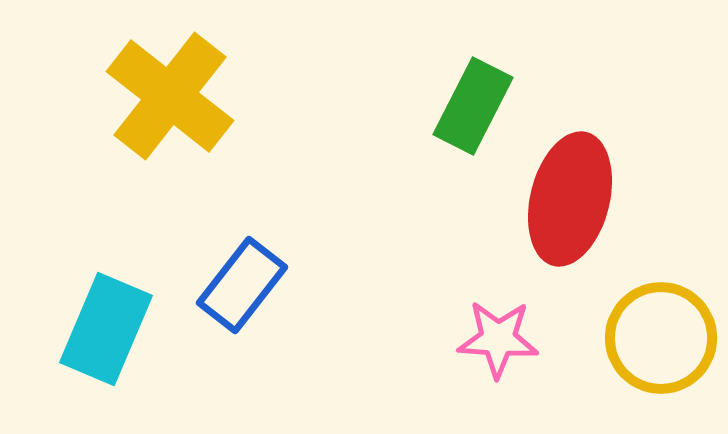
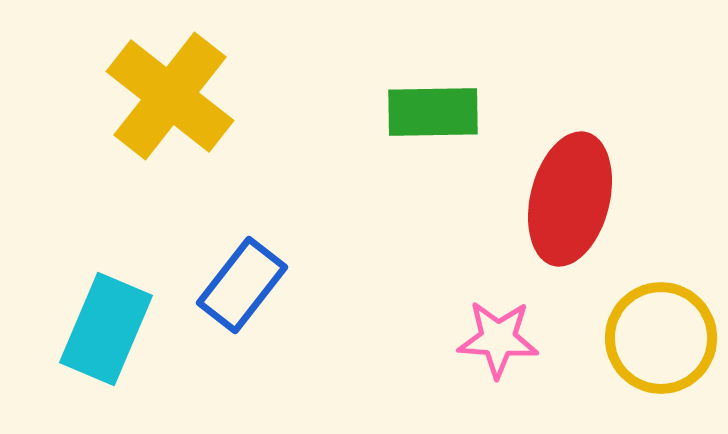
green rectangle: moved 40 px left, 6 px down; rotated 62 degrees clockwise
